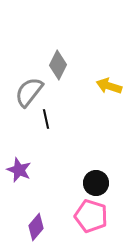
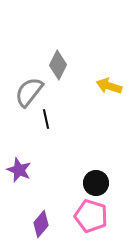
purple diamond: moved 5 px right, 3 px up
